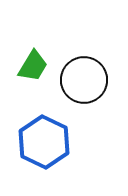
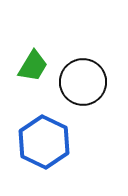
black circle: moved 1 px left, 2 px down
